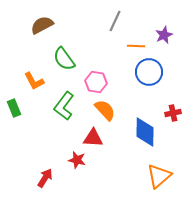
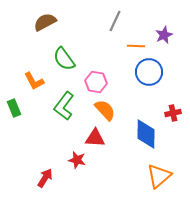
brown semicircle: moved 3 px right, 3 px up
blue diamond: moved 1 px right, 2 px down
red triangle: moved 2 px right
